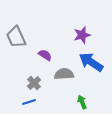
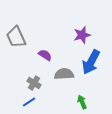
blue arrow: rotated 95 degrees counterclockwise
gray cross: rotated 16 degrees counterclockwise
blue line: rotated 16 degrees counterclockwise
